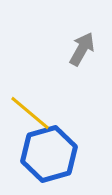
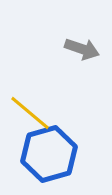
gray arrow: rotated 80 degrees clockwise
